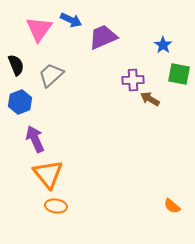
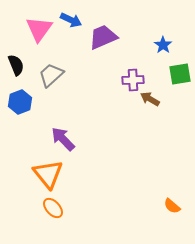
green square: moved 1 px right; rotated 20 degrees counterclockwise
purple arrow: moved 28 px right; rotated 20 degrees counterclockwise
orange ellipse: moved 3 px left, 2 px down; rotated 40 degrees clockwise
